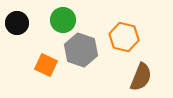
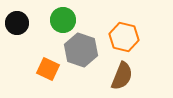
orange square: moved 2 px right, 4 px down
brown semicircle: moved 19 px left, 1 px up
